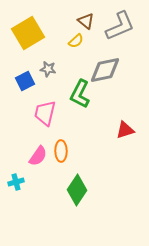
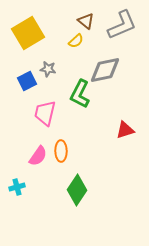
gray L-shape: moved 2 px right, 1 px up
blue square: moved 2 px right
cyan cross: moved 1 px right, 5 px down
